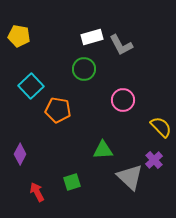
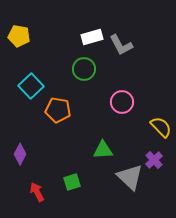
pink circle: moved 1 px left, 2 px down
